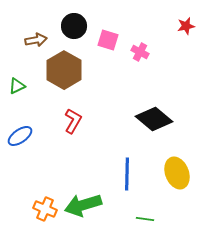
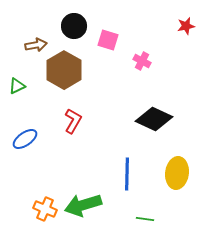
brown arrow: moved 5 px down
pink cross: moved 2 px right, 9 px down
black diamond: rotated 15 degrees counterclockwise
blue ellipse: moved 5 px right, 3 px down
yellow ellipse: rotated 28 degrees clockwise
